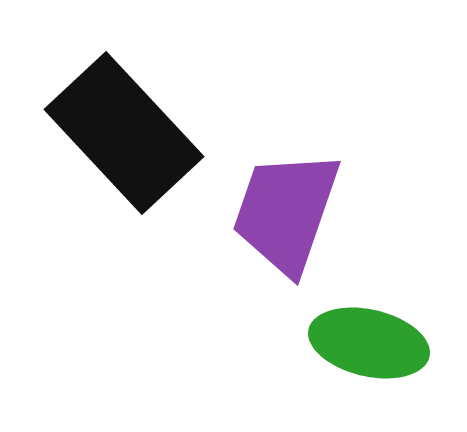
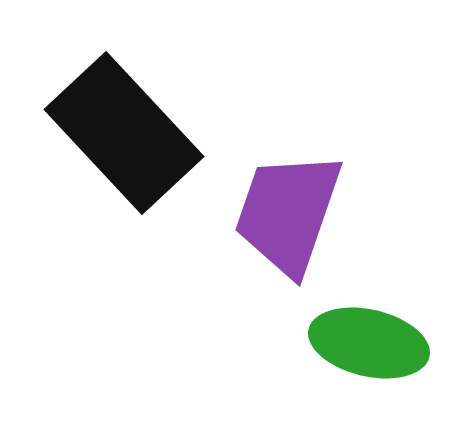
purple trapezoid: moved 2 px right, 1 px down
